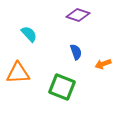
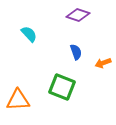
orange arrow: moved 1 px up
orange triangle: moved 27 px down
